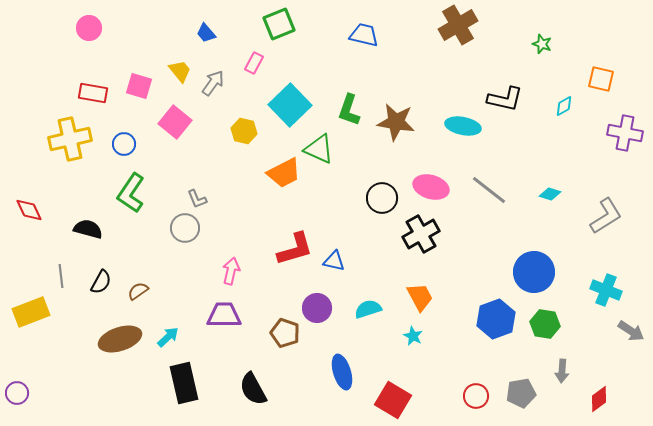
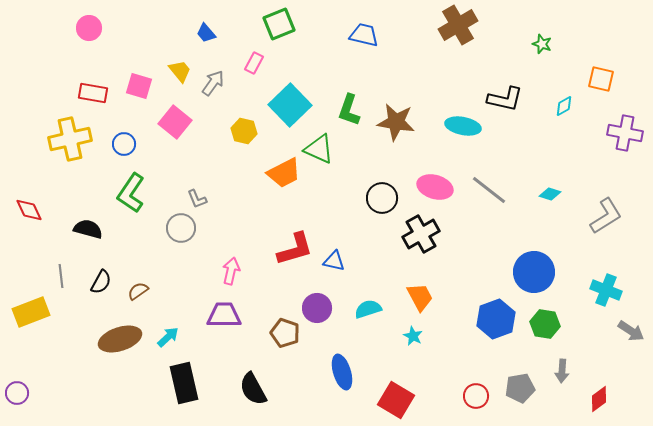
pink ellipse at (431, 187): moved 4 px right
gray circle at (185, 228): moved 4 px left
gray pentagon at (521, 393): moved 1 px left, 5 px up
red square at (393, 400): moved 3 px right
